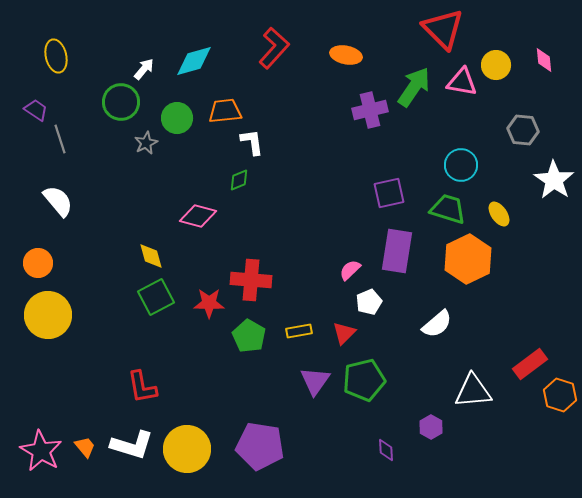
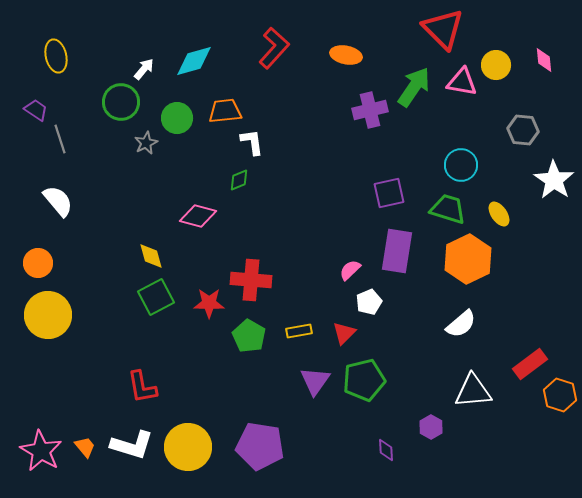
white semicircle at (437, 324): moved 24 px right
yellow circle at (187, 449): moved 1 px right, 2 px up
